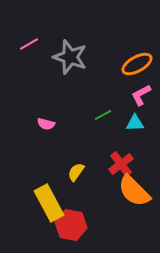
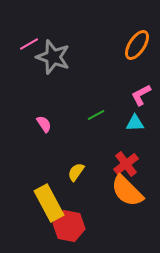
gray star: moved 17 px left
orange ellipse: moved 19 px up; rotated 28 degrees counterclockwise
green line: moved 7 px left
pink semicircle: moved 2 px left; rotated 138 degrees counterclockwise
red cross: moved 5 px right
orange semicircle: moved 7 px left
red hexagon: moved 2 px left, 1 px down
